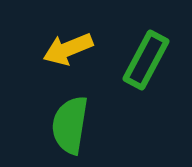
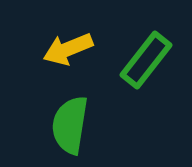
green rectangle: rotated 10 degrees clockwise
